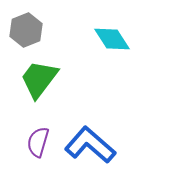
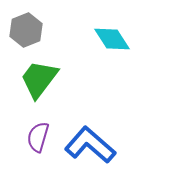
purple semicircle: moved 5 px up
